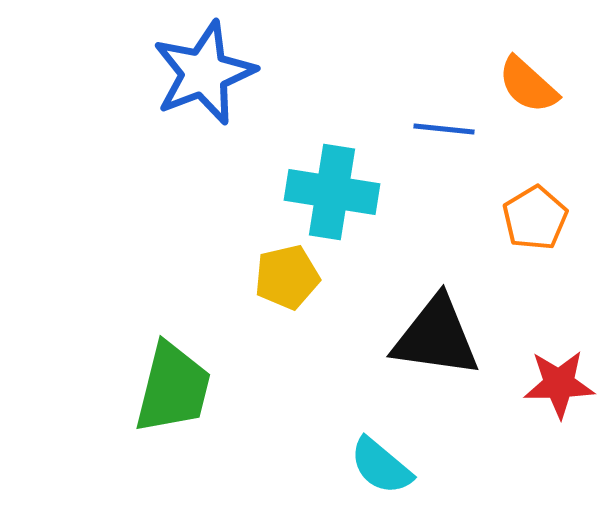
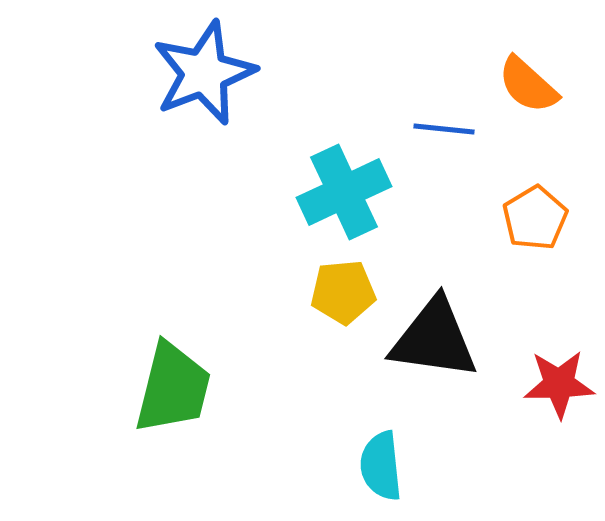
cyan cross: moved 12 px right; rotated 34 degrees counterclockwise
yellow pentagon: moved 56 px right, 15 px down; rotated 8 degrees clockwise
black triangle: moved 2 px left, 2 px down
cyan semicircle: rotated 44 degrees clockwise
